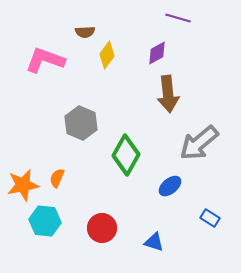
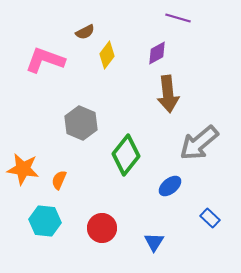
brown semicircle: rotated 24 degrees counterclockwise
green diamond: rotated 9 degrees clockwise
orange semicircle: moved 2 px right, 2 px down
orange star: moved 16 px up; rotated 20 degrees clockwise
blue rectangle: rotated 12 degrees clockwise
blue triangle: rotated 45 degrees clockwise
